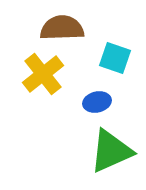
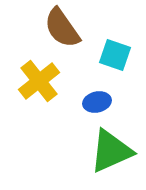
brown semicircle: rotated 123 degrees counterclockwise
cyan square: moved 3 px up
yellow cross: moved 4 px left, 7 px down
